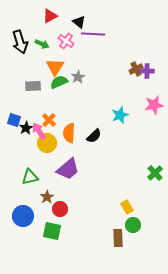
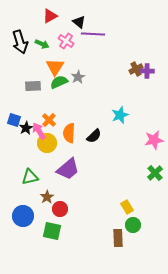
pink star: moved 35 px down
